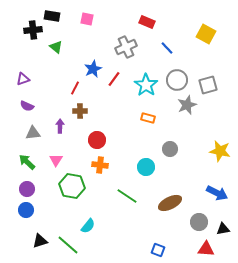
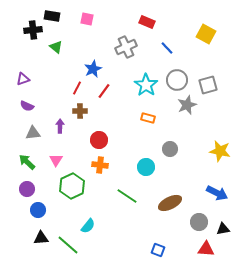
red line at (114, 79): moved 10 px left, 12 px down
red line at (75, 88): moved 2 px right
red circle at (97, 140): moved 2 px right
green hexagon at (72, 186): rotated 25 degrees clockwise
blue circle at (26, 210): moved 12 px right
black triangle at (40, 241): moved 1 px right, 3 px up; rotated 14 degrees clockwise
